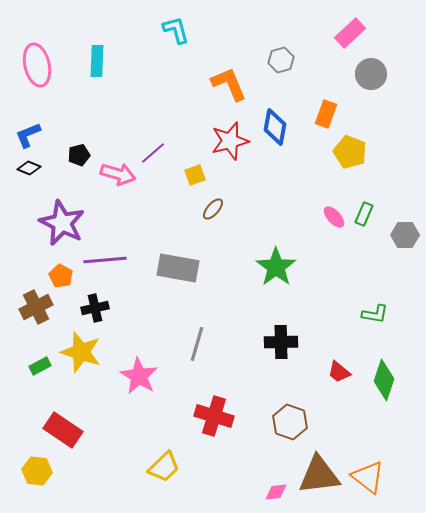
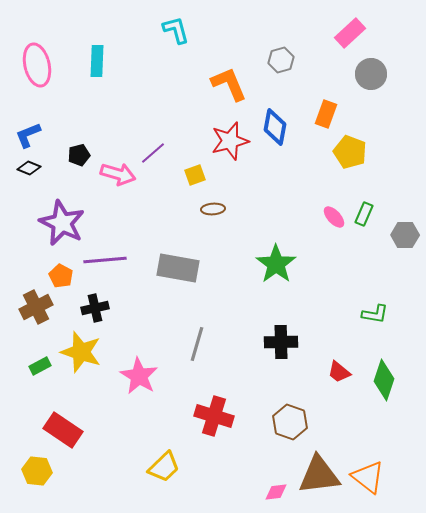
brown ellipse at (213, 209): rotated 45 degrees clockwise
green star at (276, 267): moved 3 px up
